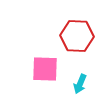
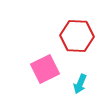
pink square: rotated 28 degrees counterclockwise
